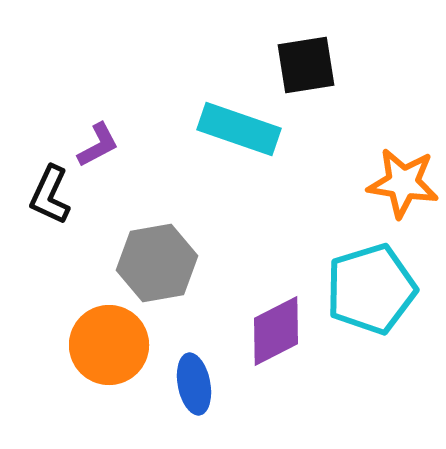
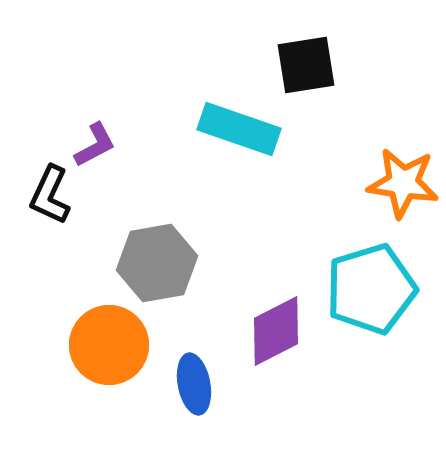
purple L-shape: moved 3 px left
